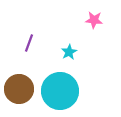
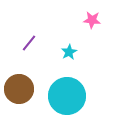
pink star: moved 2 px left
purple line: rotated 18 degrees clockwise
cyan circle: moved 7 px right, 5 px down
